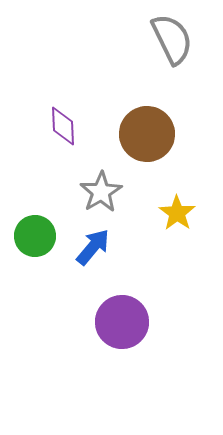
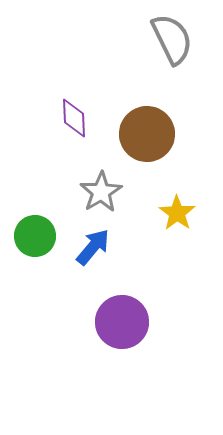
purple diamond: moved 11 px right, 8 px up
